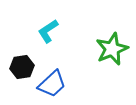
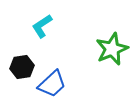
cyan L-shape: moved 6 px left, 5 px up
